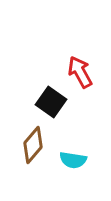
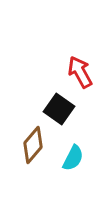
black square: moved 8 px right, 7 px down
cyan semicircle: moved 2 px up; rotated 72 degrees counterclockwise
